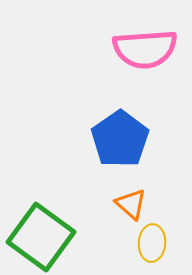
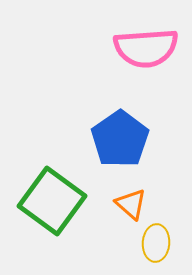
pink semicircle: moved 1 px right, 1 px up
green square: moved 11 px right, 36 px up
yellow ellipse: moved 4 px right
